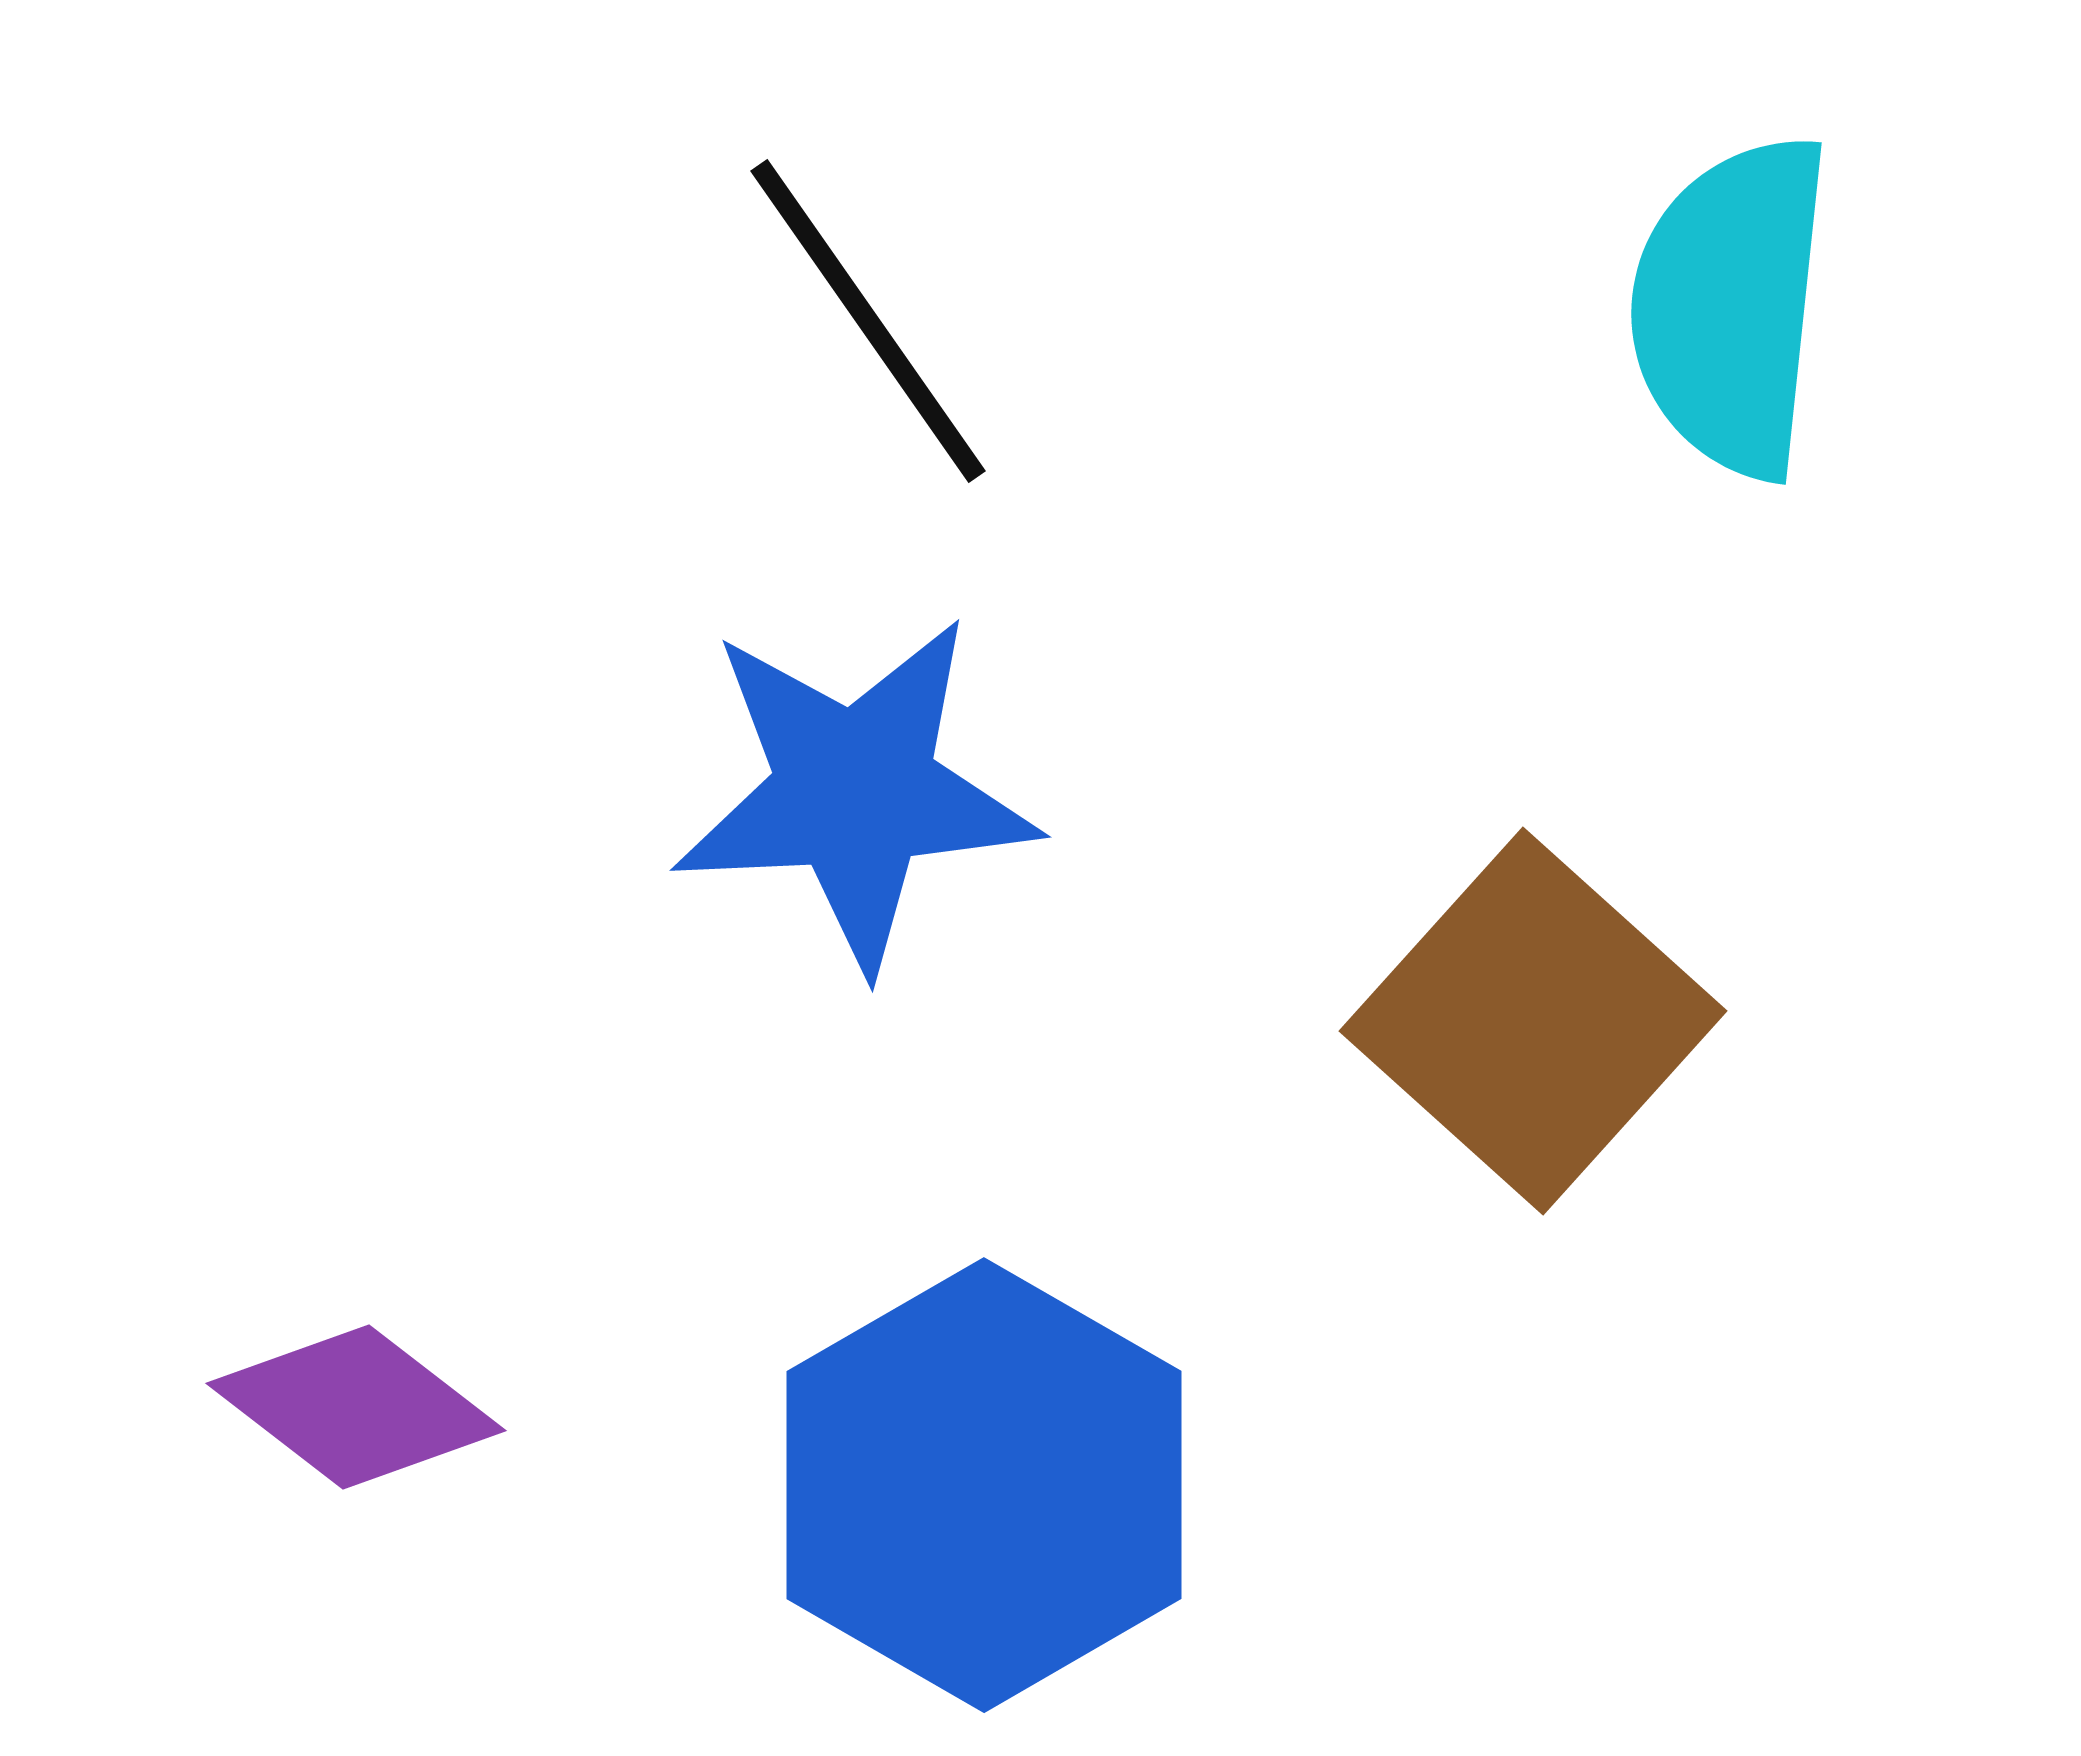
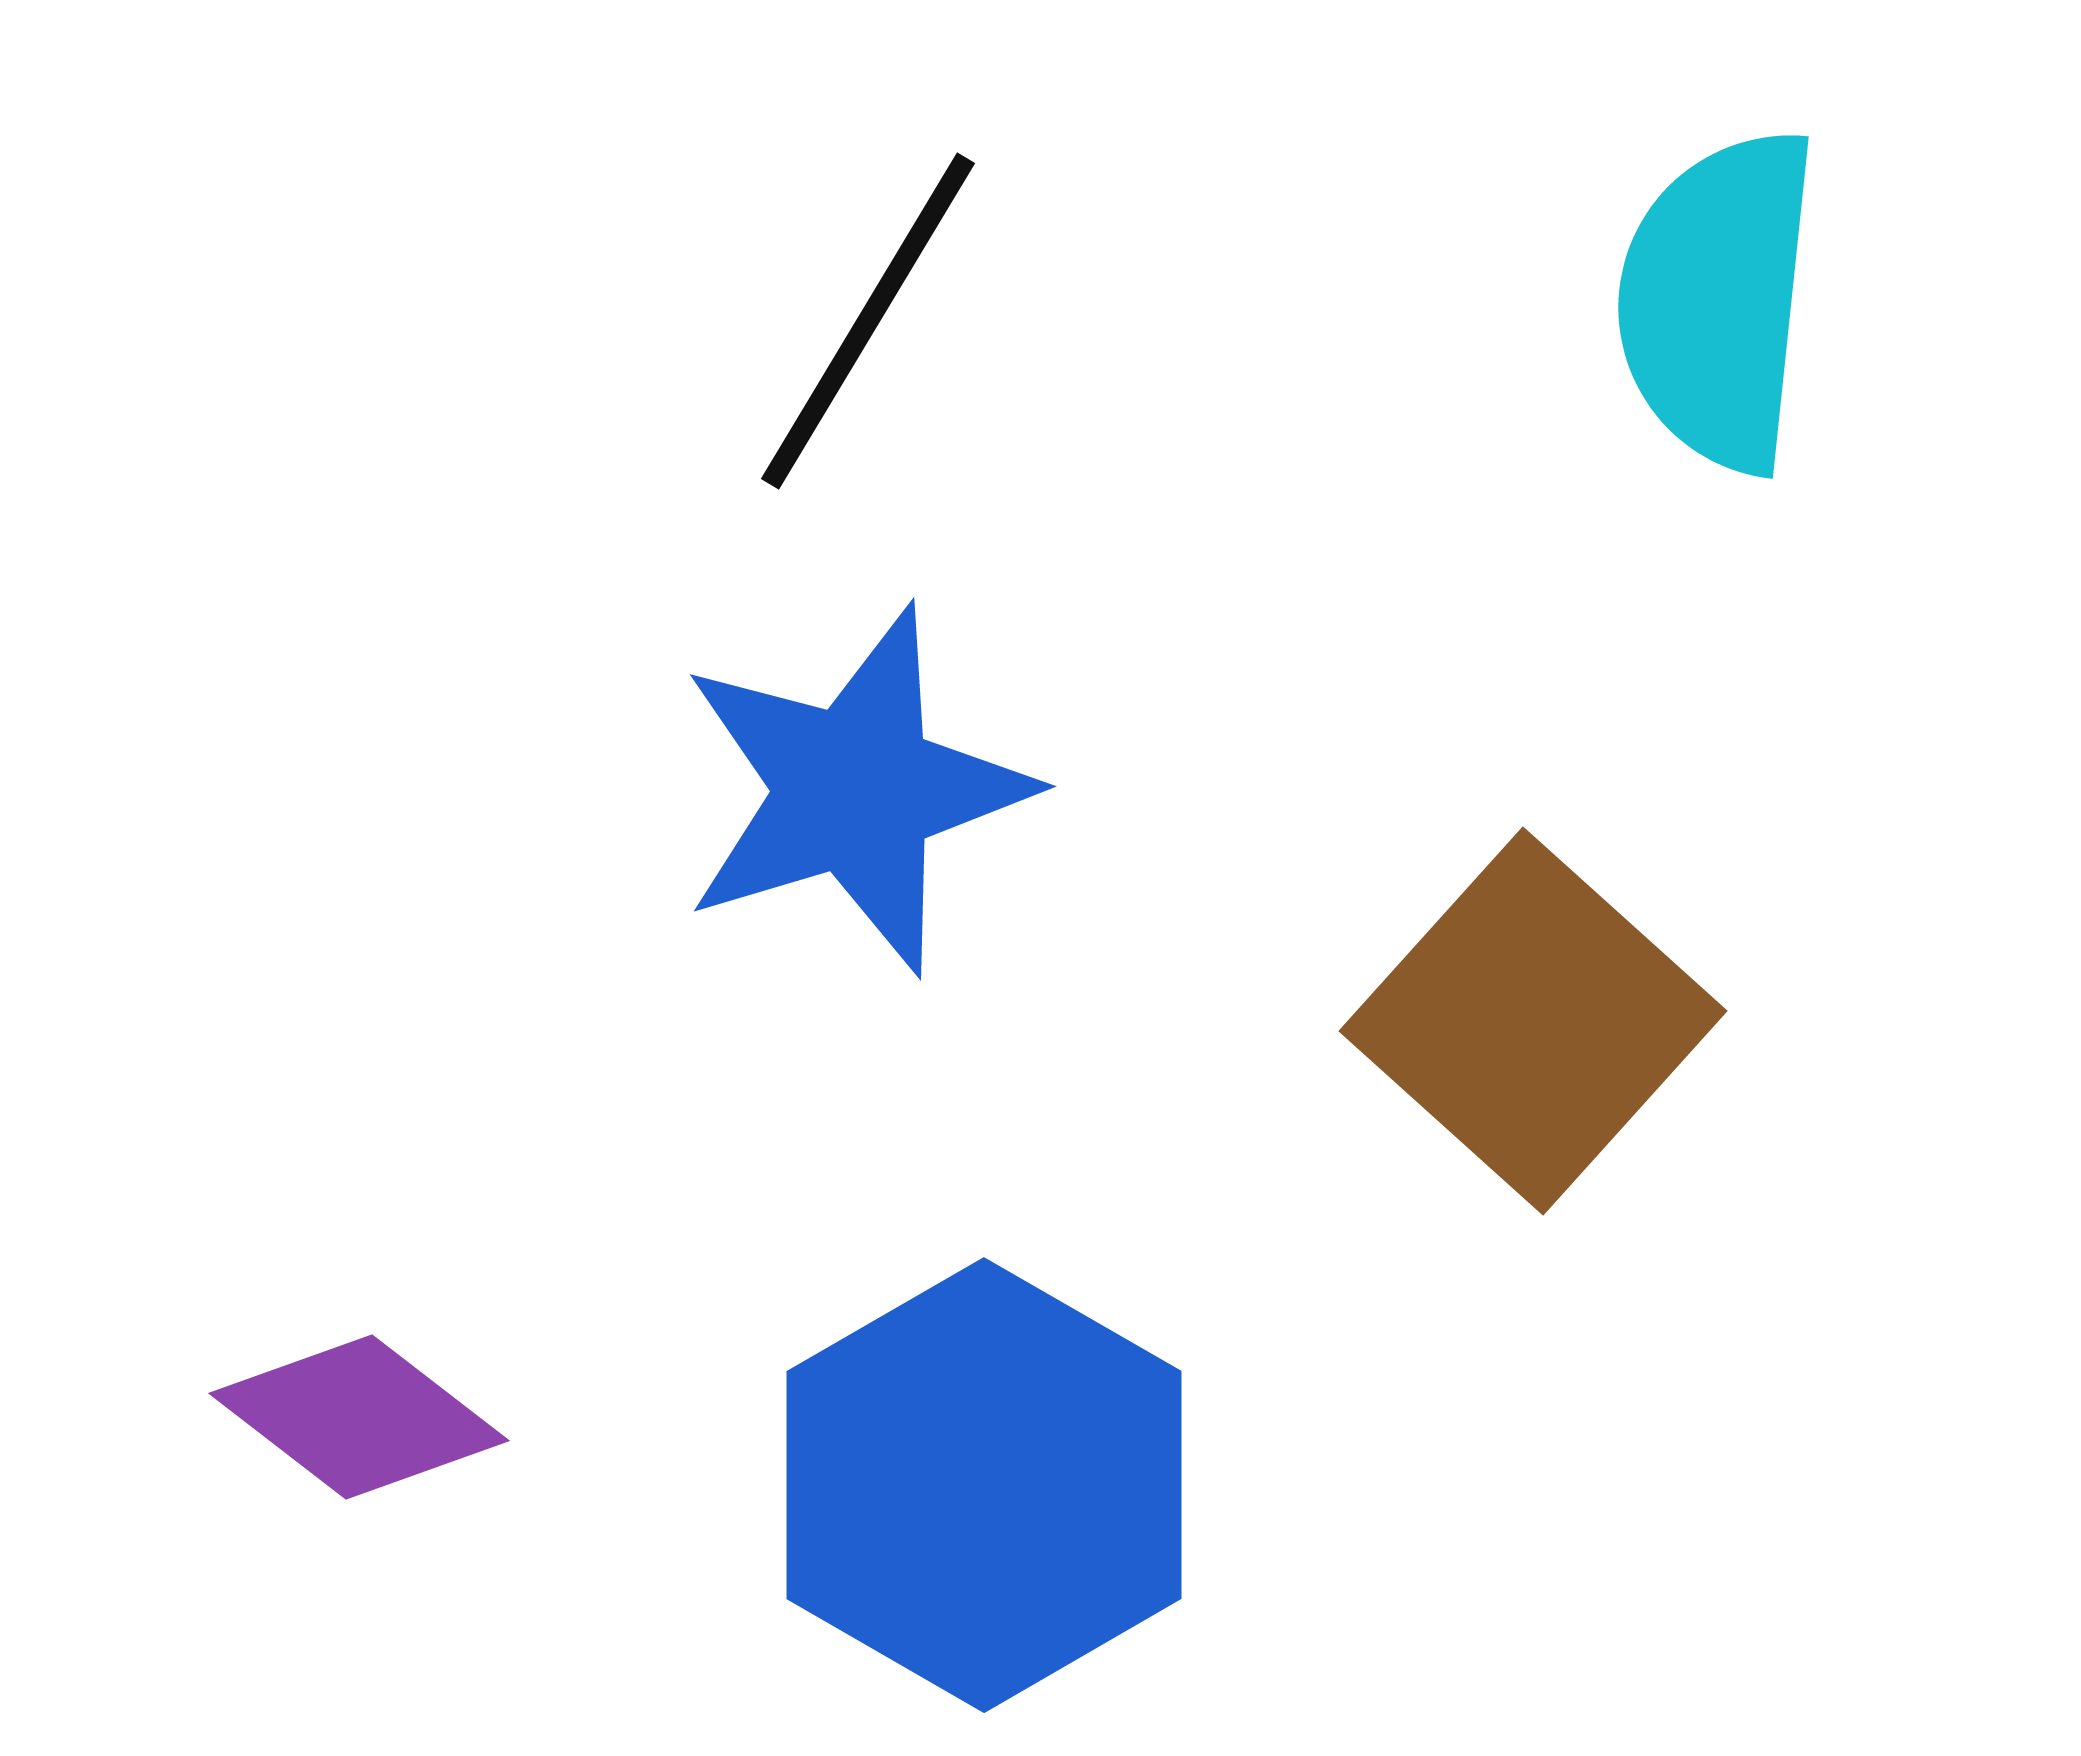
cyan semicircle: moved 13 px left, 6 px up
black line: rotated 66 degrees clockwise
blue star: moved 2 px up; rotated 14 degrees counterclockwise
purple diamond: moved 3 px right, 10 px down
